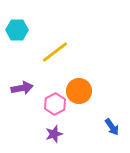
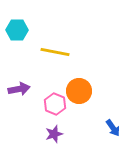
yellow line: rotated 48 degrees clockwise
purple arrow: moved 3 px left, 1 px down
pink hexagon: rotated 10 degrees counterclockwise
blue arrow: moved 1 px right, 1 px down
